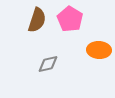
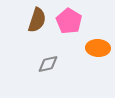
pink pentagon: moved 1 px left, 2 px down
orange ellipse: moved 1 px left, 2 px up
